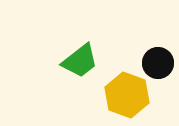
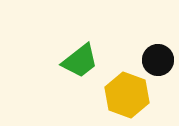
black circle: moved 3 px up
